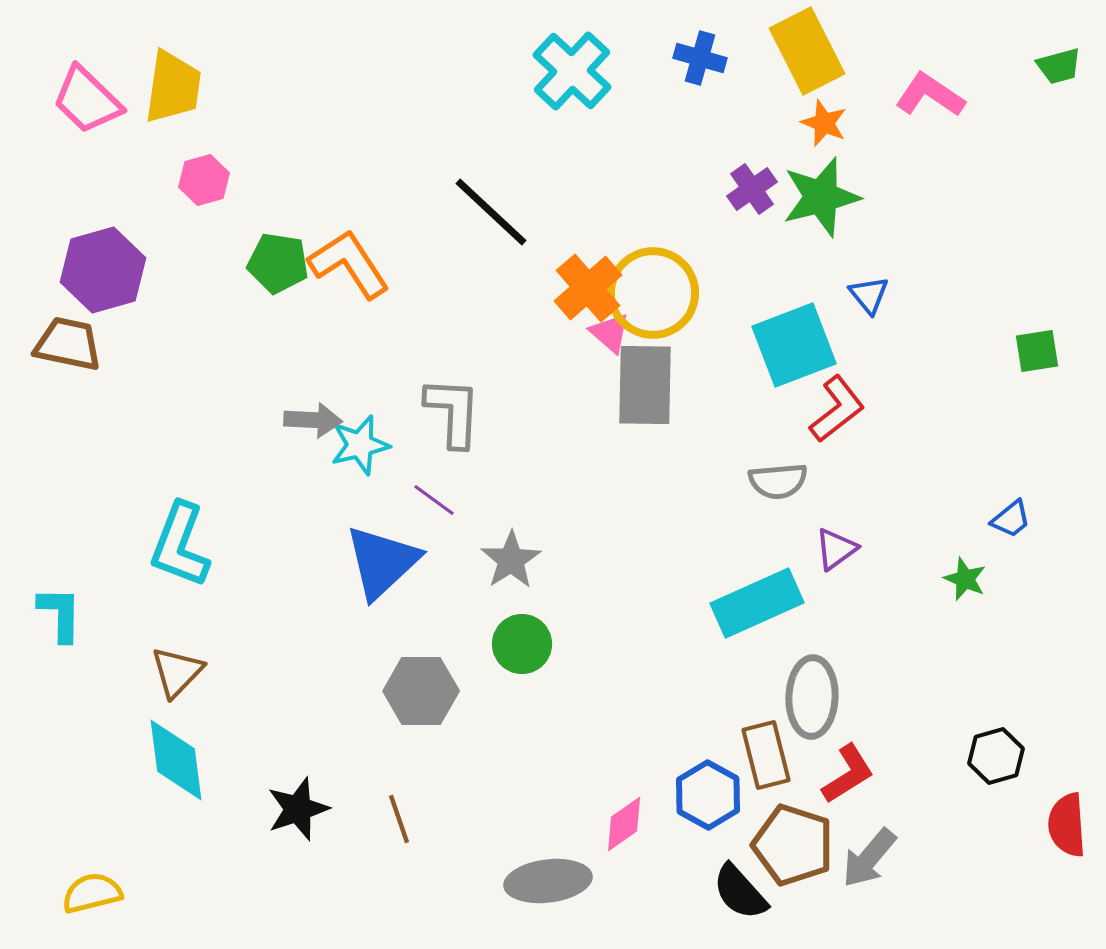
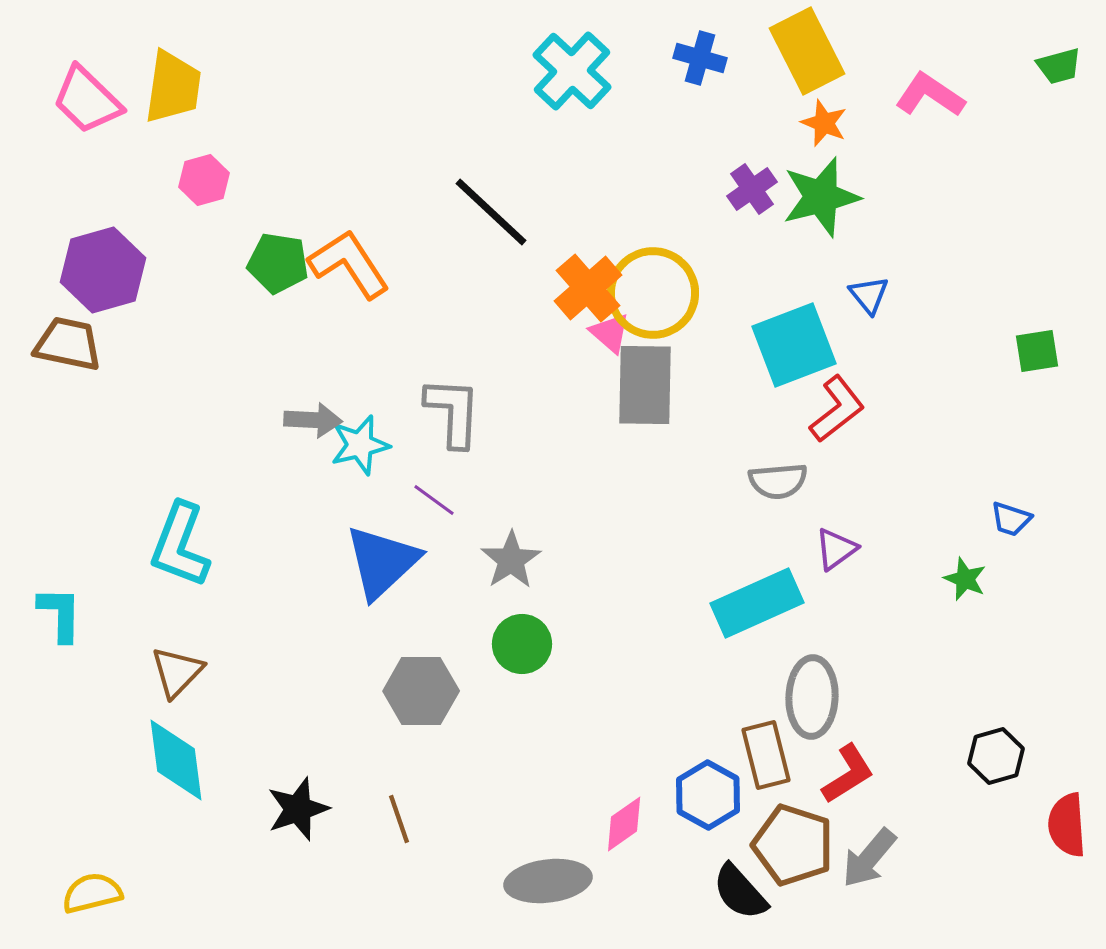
blue trapezoid at (1011, 519): rotated 57 degrees clockwise
